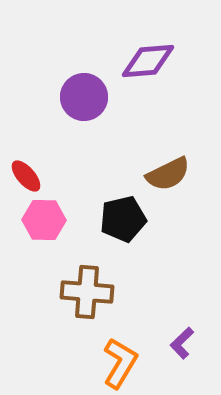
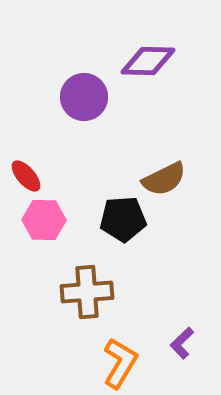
purple diamond: rotated 6 degrees clockwise
brown semicircle: moved 4 px left, 5 px down
black pentagon: rotated 9 degrees clockwise
brown cross: rotated 9 degrees counterclockwise
